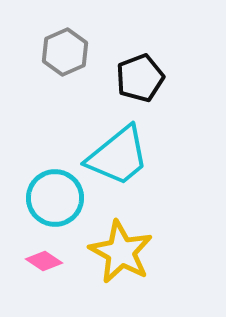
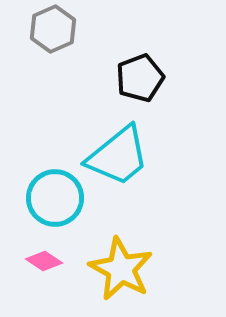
gray hexagon: moved 12 px left, 23 px up
yellow star: moved 17 px down
